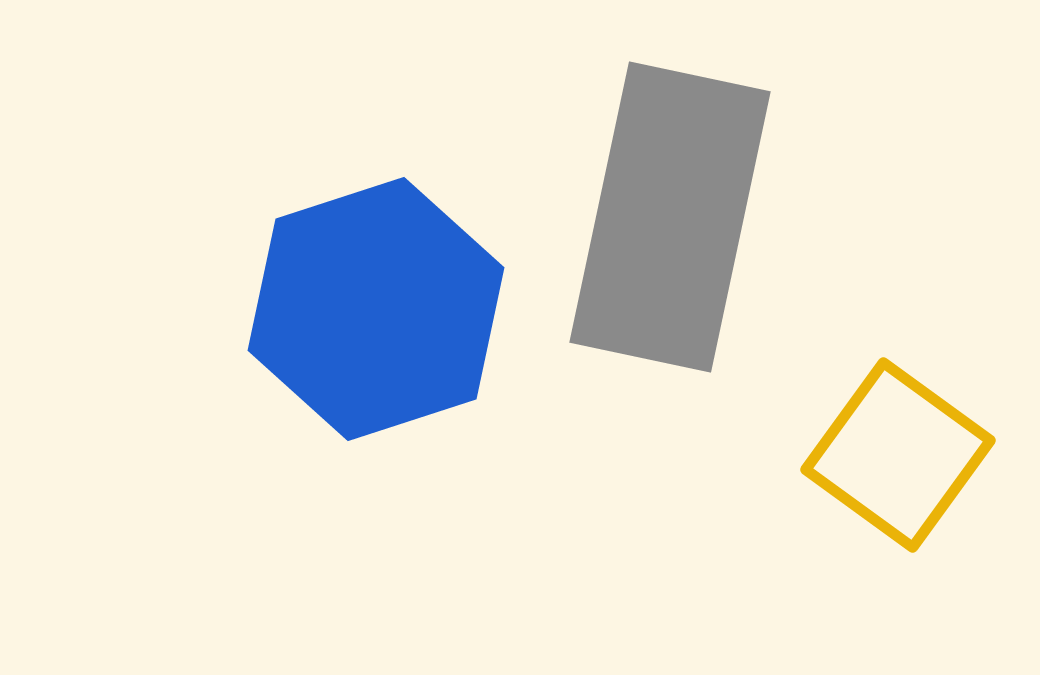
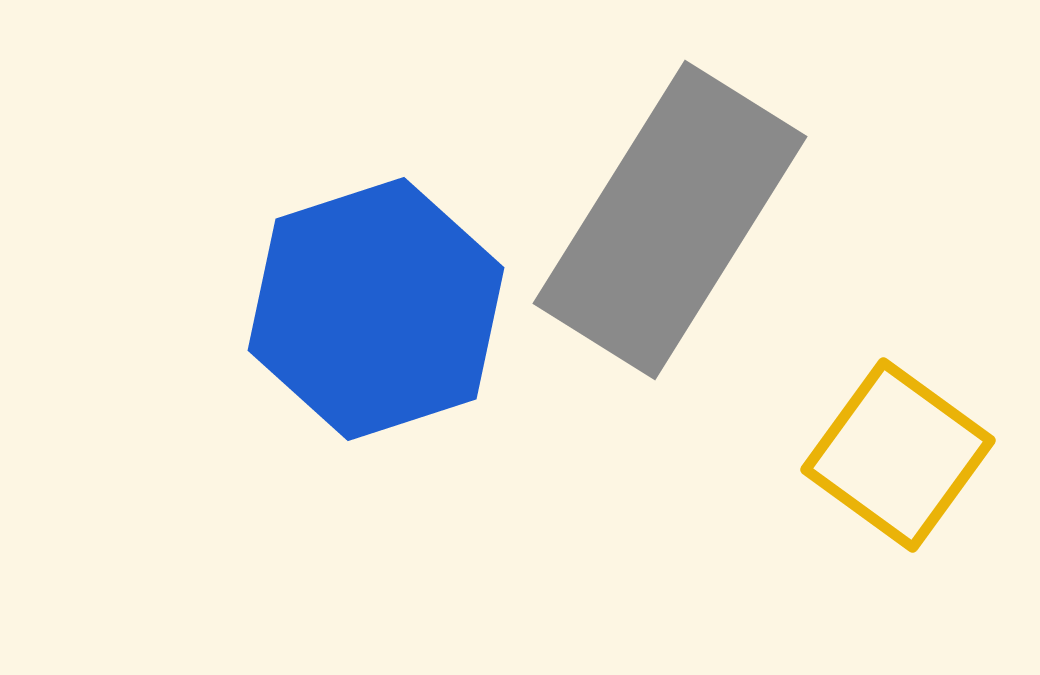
gray rectangle: moved 3 px down; rotated 20 degrees clockwise
